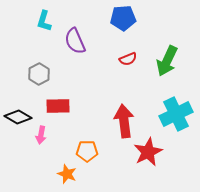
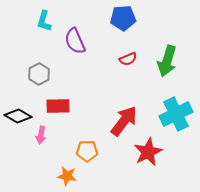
green arrow: rotated 8 degrees counterclockwise
black diamond: moved 1 px up
red arrow: rotated 44 degrees clockwise
orange star: moved 2 px down; rotated 12 degrees counterclockwise
